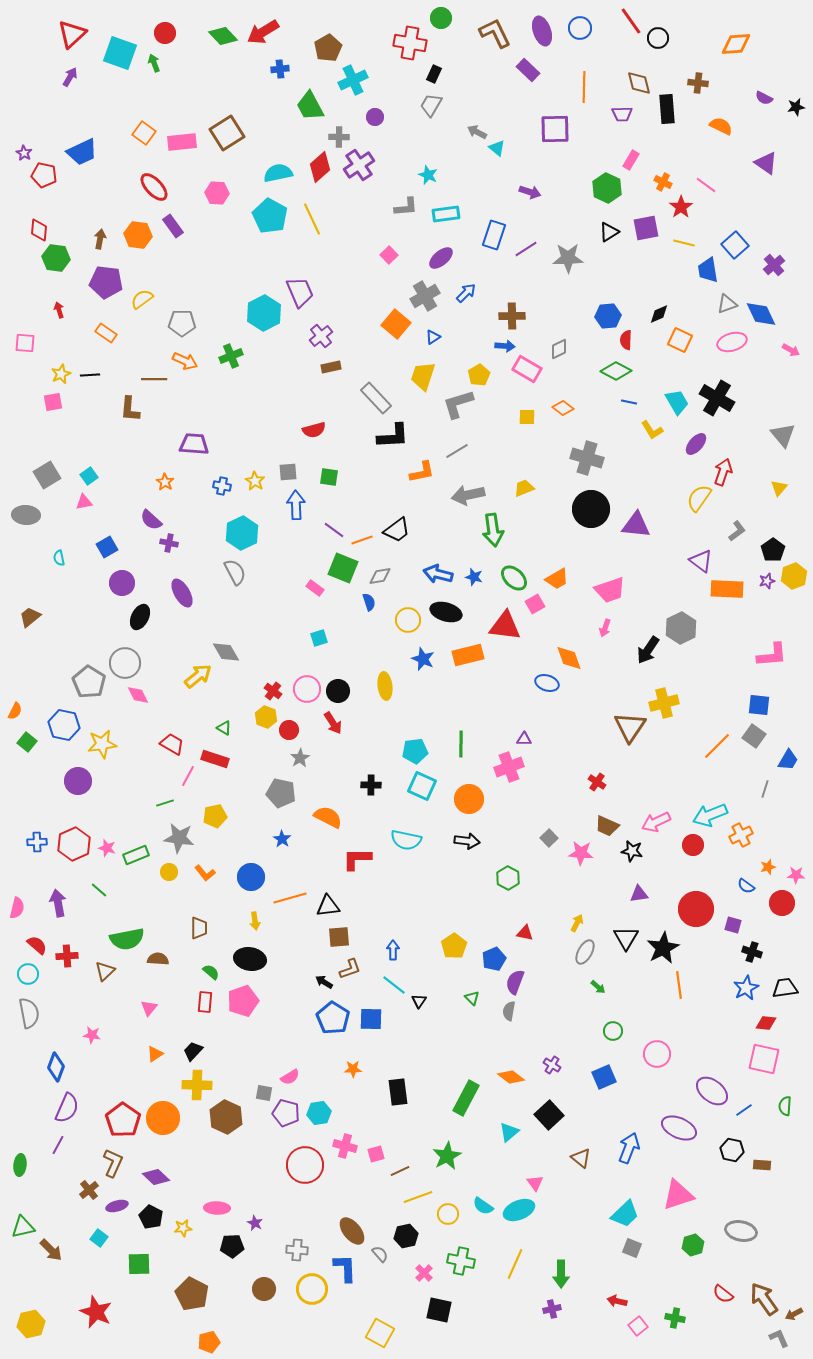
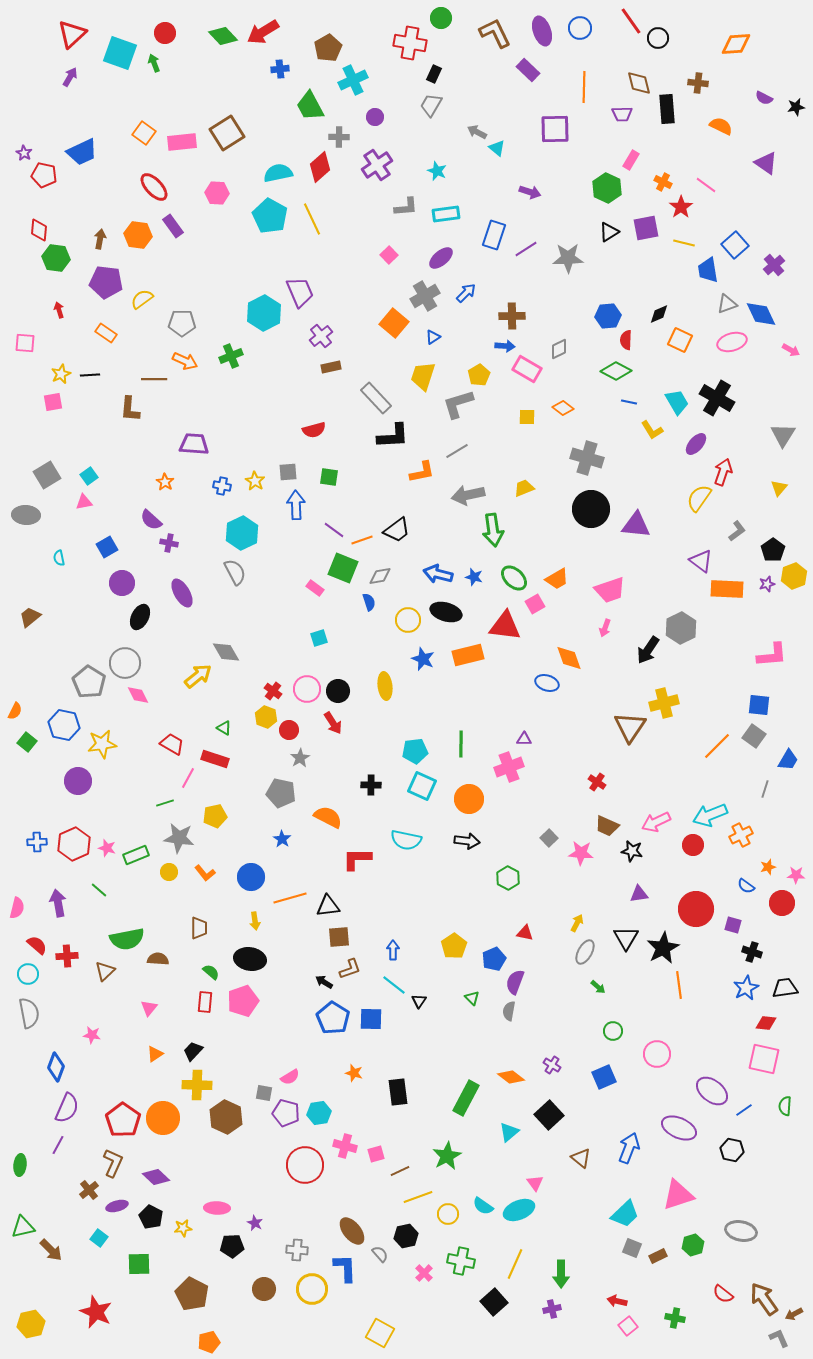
purple cross at (359, 165): moved 18 px right
cyan star at (428, 175): moved 9 px right, 4 px up
orange square at (396, 324): moved 2 px left, 1 px up
gray triangle at (783, 435): rotated 12 degrees clockwise
purple star at (767, 581): moved 3 px down
pink line at (188, 776): moved 2 px down
orange star at (353, 1069): moved 1 px right, 4 px down; rotated 18 degrees clockwise
brown rectangle at (762, 1165): moved 104 px left, 91 px down; rotated 30 degrees counterclockwise
black square at (439, 1310): moved 55 px right, 8 px up; rotated 36 degrees clockwise
pink square at (638, 1326): moved 10 px left
